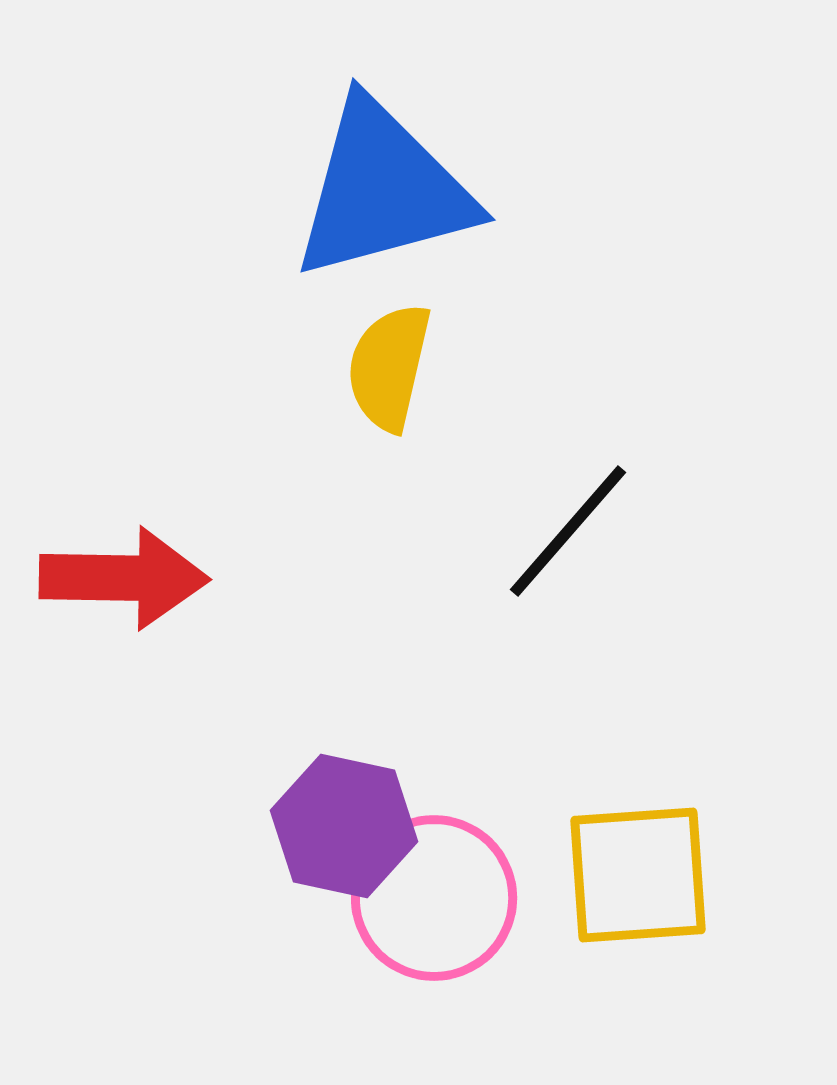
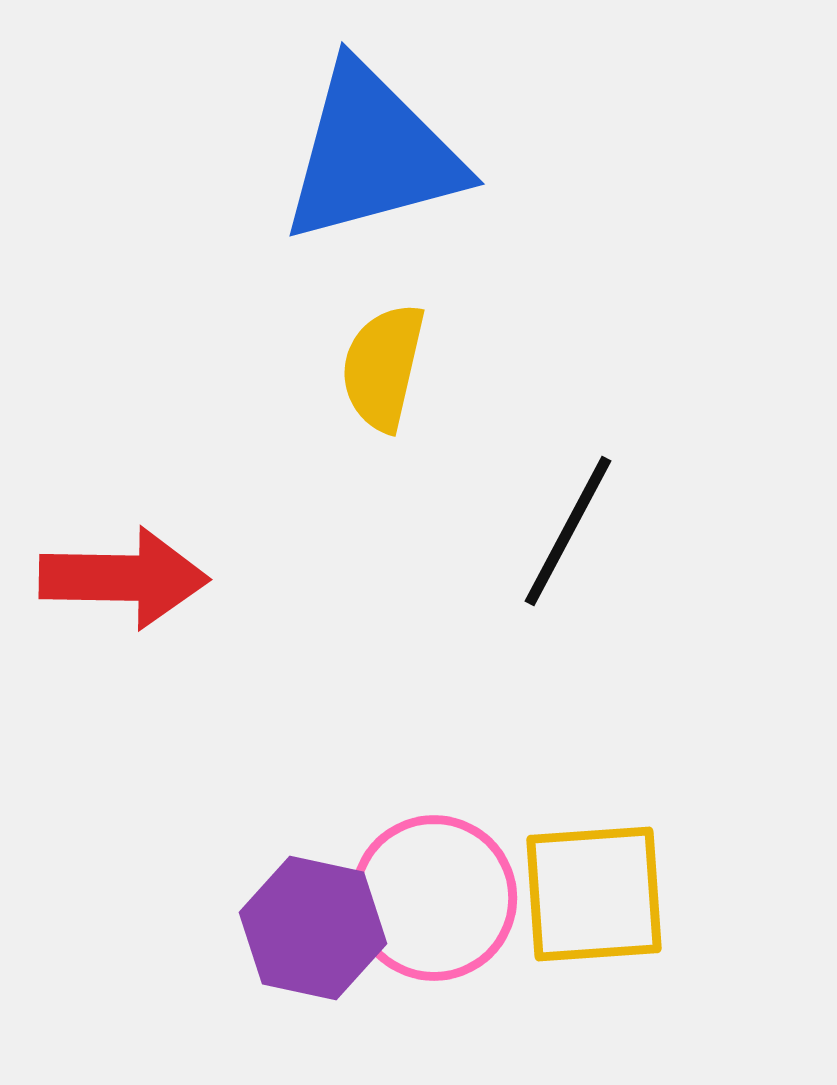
blue triangle: moved 11 px left, 36 px up
yellow semicircle: moved 6 px left
black line: rotated 13 degrees counterclockwise
purple hexagon: moved 31 px left, 102 px down
yellow square: moved 44 px left, 19 px down
